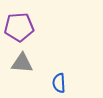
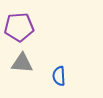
blue semicircle: moved 7 px up
